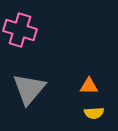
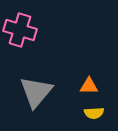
gray triangle: moved 7 px right, 3 px down
